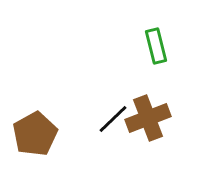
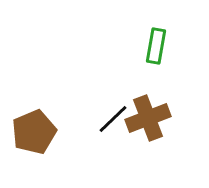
green rectangle: rotated 24 degrees clockwise
brown pentagon: moved 1 px left, 2 px up; rotated 6 degrees clockwise
